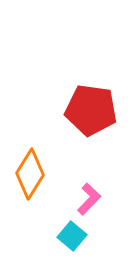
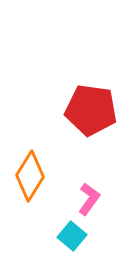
orange diamond: moved 2 px down
pink L-shape: rotated 8 degrees counterclockwise
